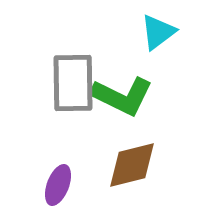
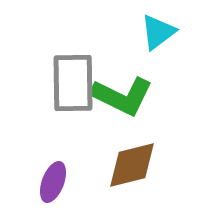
purple ellipse: moved 5 px left, 3 px up
